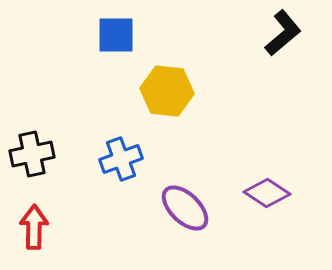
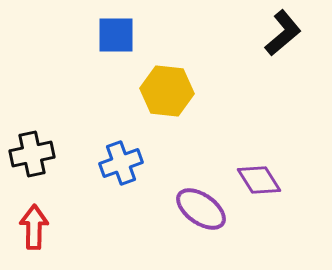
blue cross: moved 4 px down
purple diamond: moved 8 px left, 13 px up; rotated 24 degrees clockwise
purple ellipse: moved 16 px right, 1 px down; rotated 9 degrees counterclockwise
